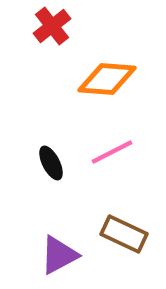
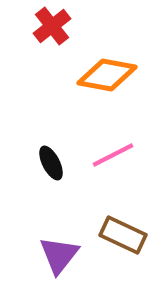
orange diamond: moved 4 px up; rotated 6 degrees clockwise
pink line: moved 1 px right, 3 px down
brown rectangle: moved 1 px left, 1 px down
purple triangle: rotated 24 degrees counterclockwise
